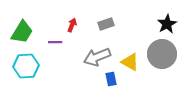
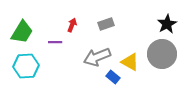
blue rectangle: moved 2 px right, 2 px up; rotated 40 degrees counterclockwise
